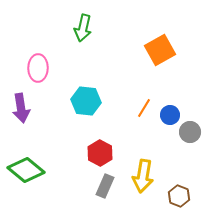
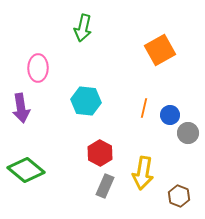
orange line: rotated 18 degrees counterclockwise
gray circle: moved 2 px left, 1 px down
yellow arrow: moved 3 px up
